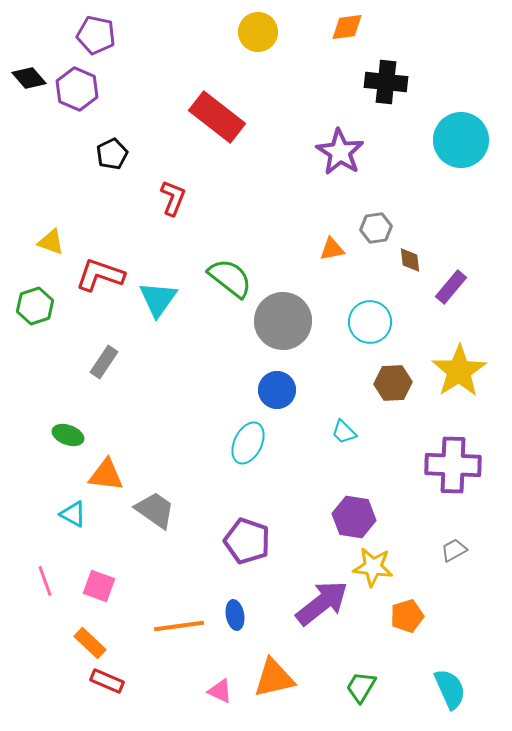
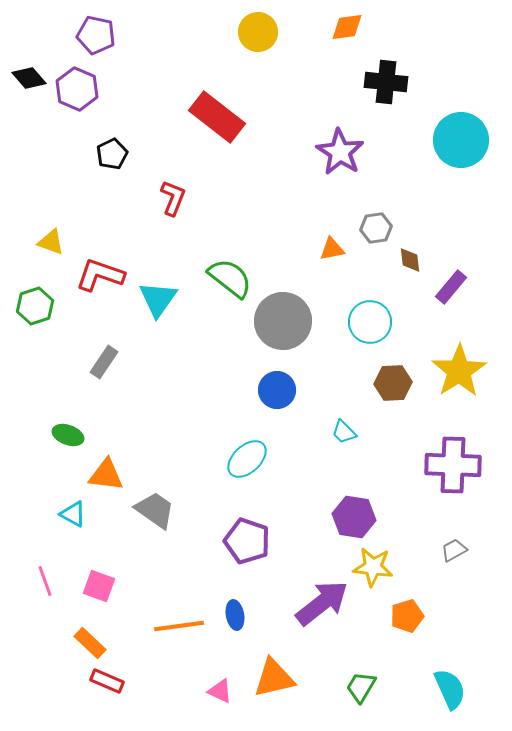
cyan ellipse at (248, 443): moved 1 px left, 16 px down; rotated 21 degrees clockwise
